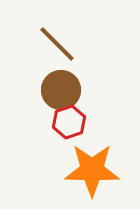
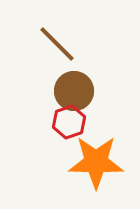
brown circle: moved 13 px right, 1 px down
orange star: moved 4 px right, 8 px up
